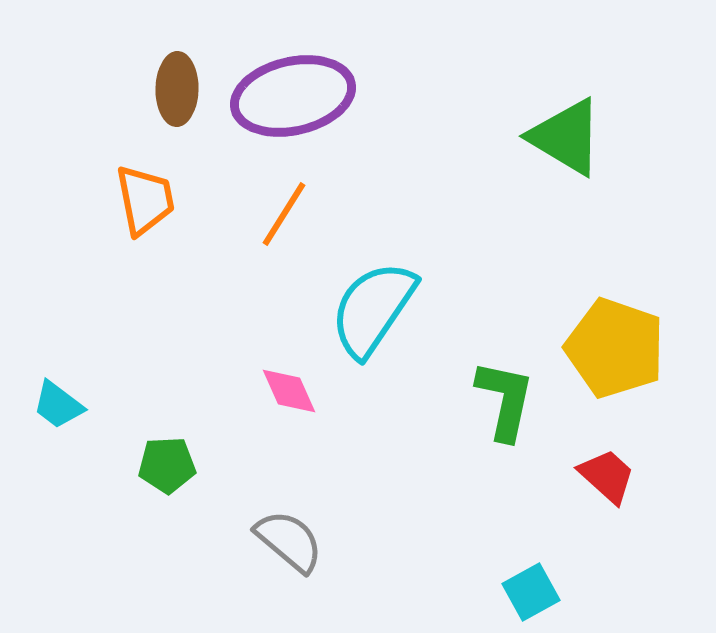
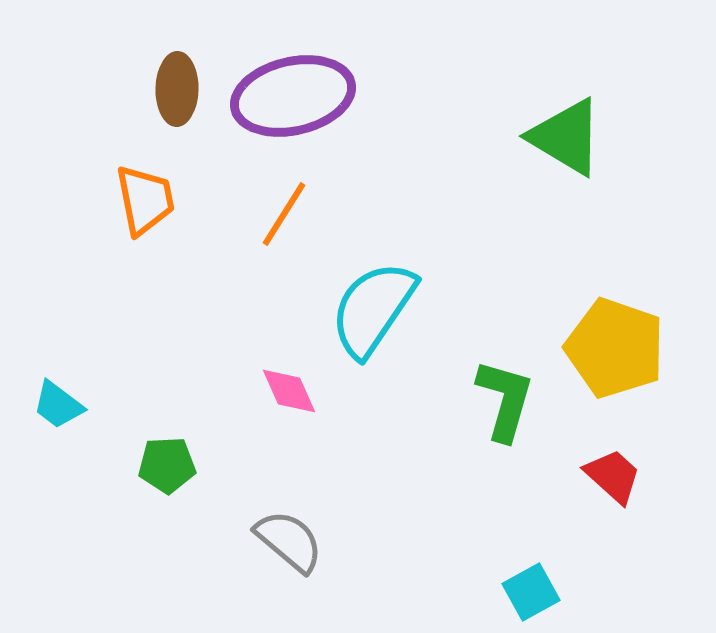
green L-shape: rotated 4 degrees clockwise
red trapezoid: moved 6 px right
